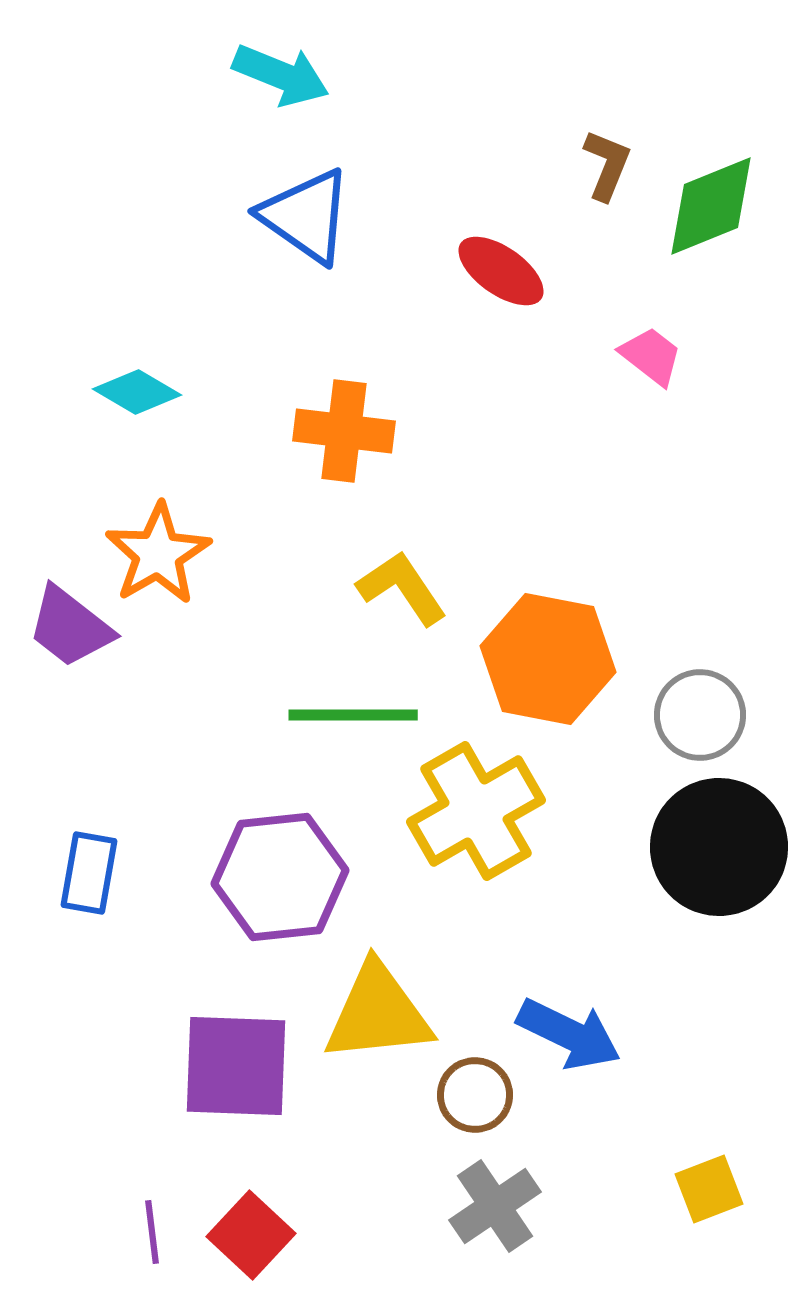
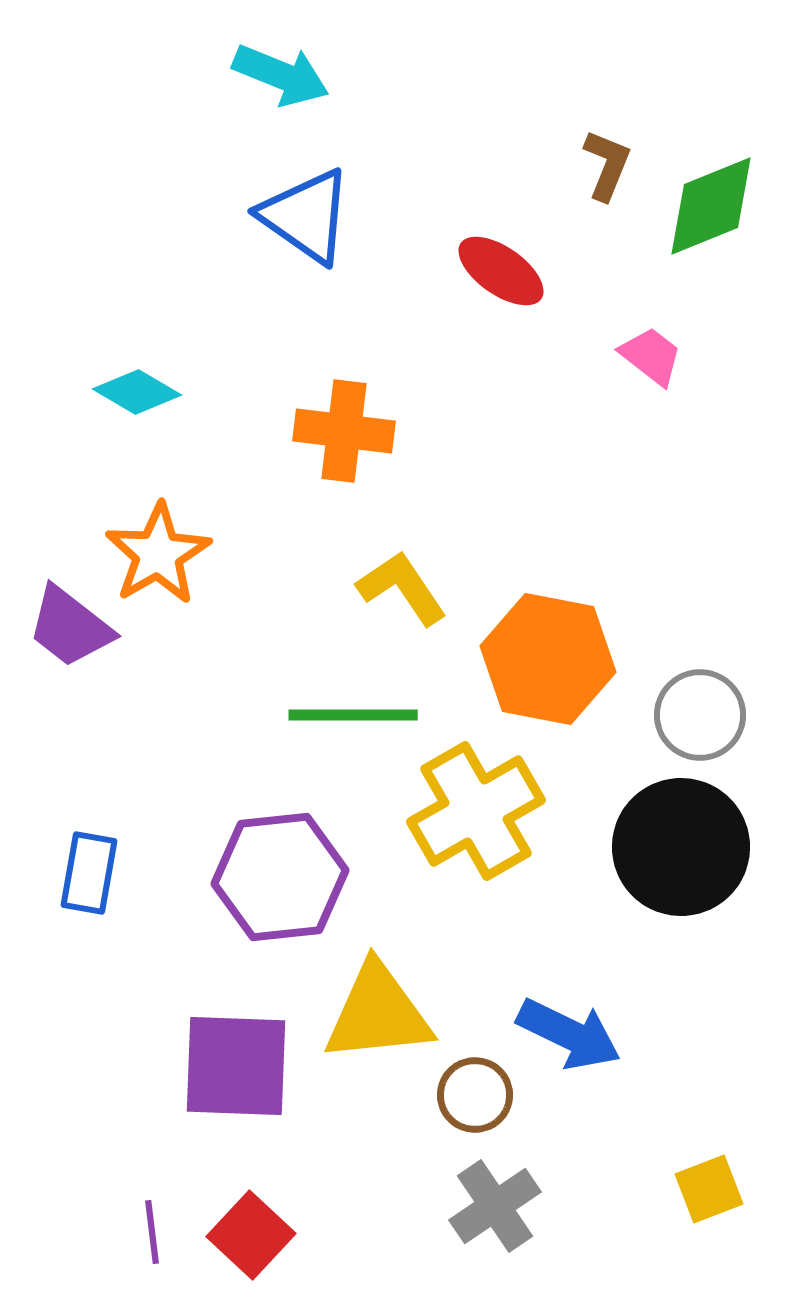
black circle: moved 38 px left
